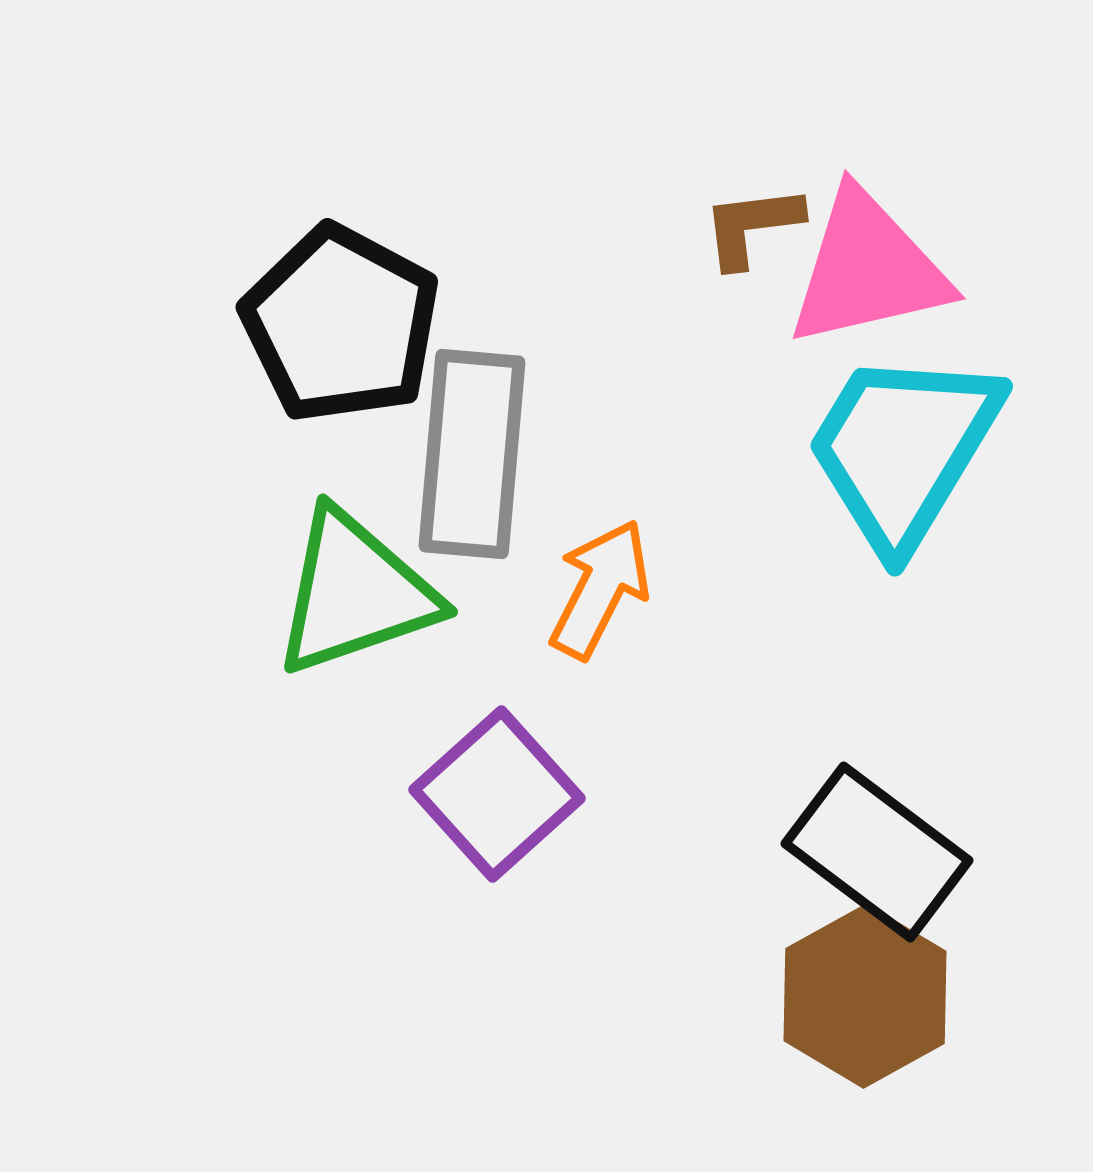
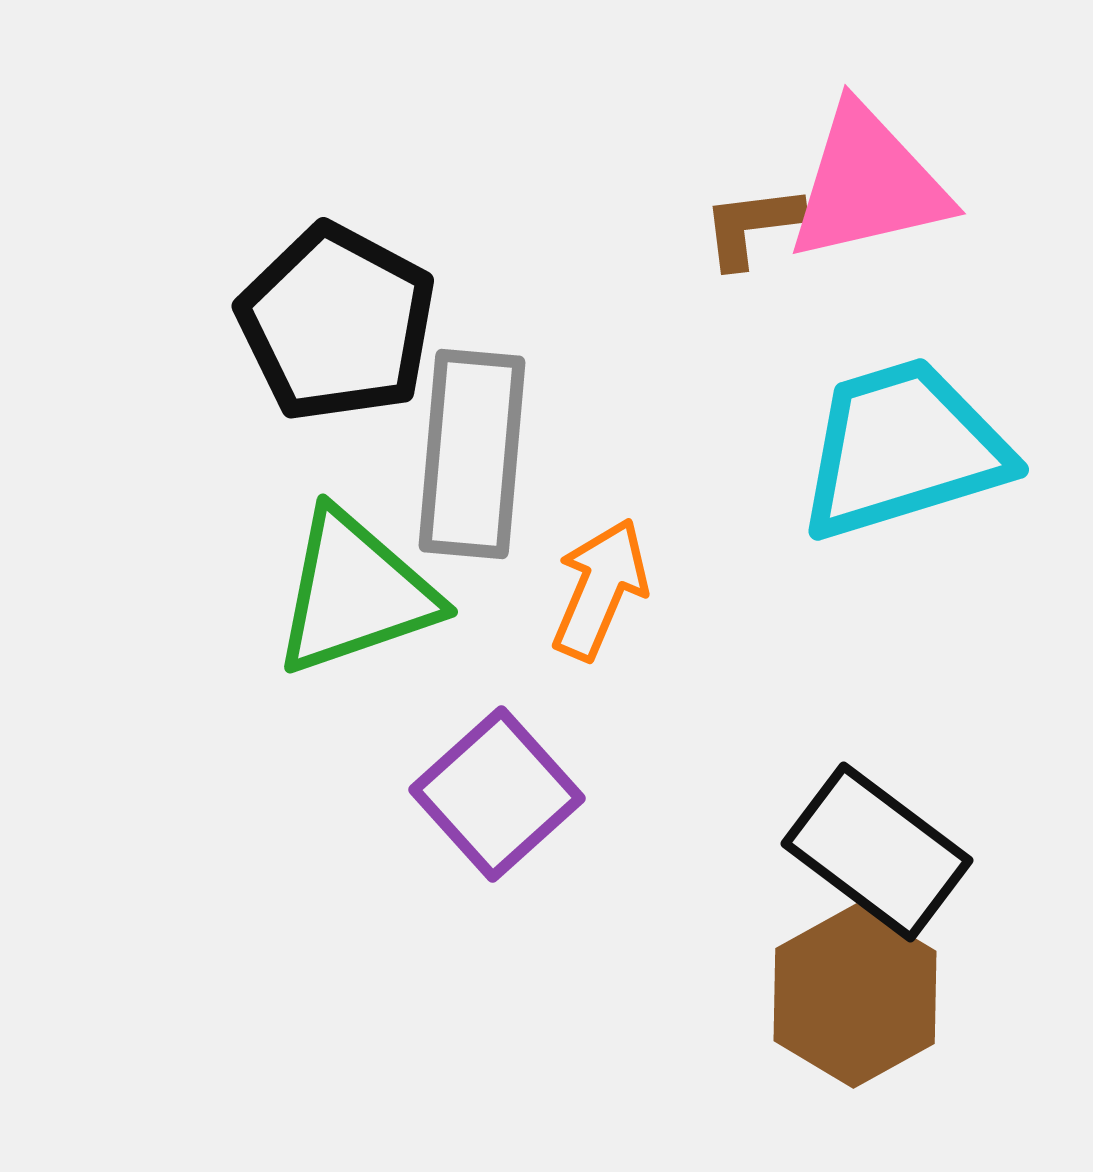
pink triangle: moved 85 px up
black pentagon: moved 4 px left, 1 px up
cyan trapezoid: rotated 42 degrees clockwise
orange arrow: rotated 4 degrees counterclockwise
brown hexagon: moved 10 px left
